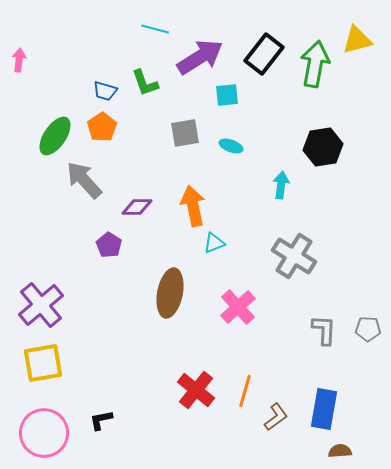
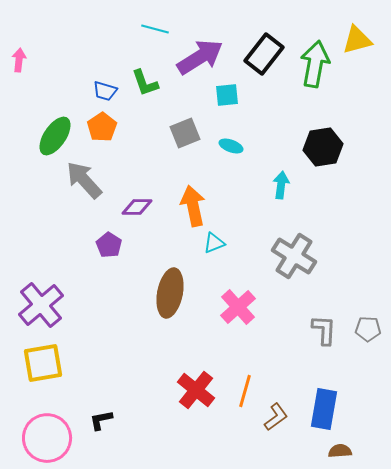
gray square: rotated 12 degrees counterclockwise
pink circle: moved 3 px right, 5 px down
